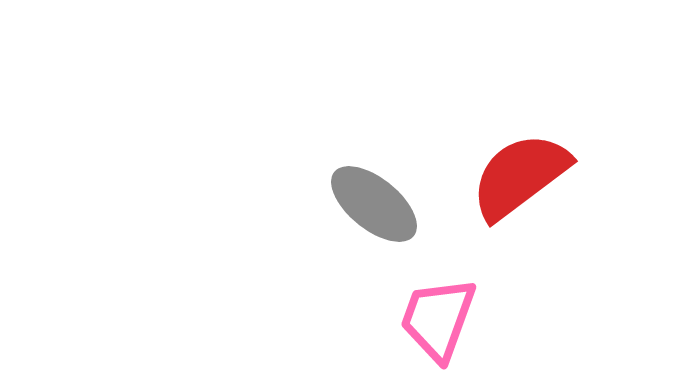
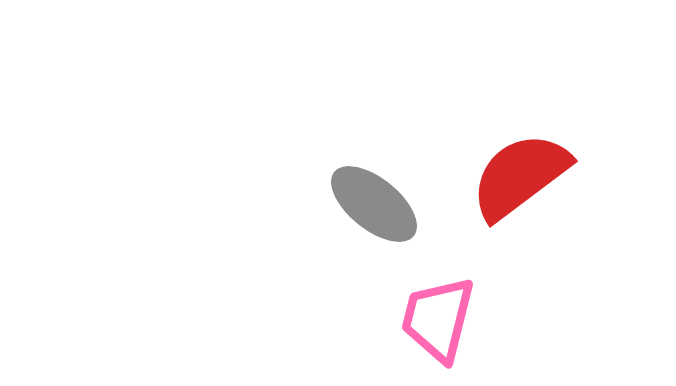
pink trapezoid: rotated 6 degrees counterclockwise
